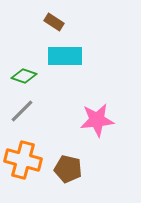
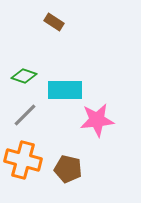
cyan rectangle: moved 34 px down
gray line: moved 3 px right, 4 px down
